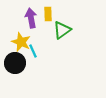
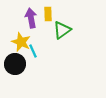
black circle: moved 1 px down
